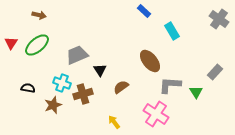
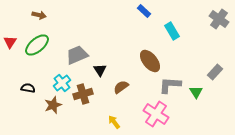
red triangle: moved 1 px left, 1 px up
cyan cross: rotated 30 degrees clockwise
